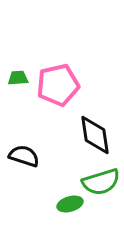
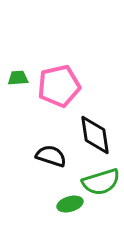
pink pentagon: moved 1 px right, 1 px down
black semicircle: moved 27 px right
